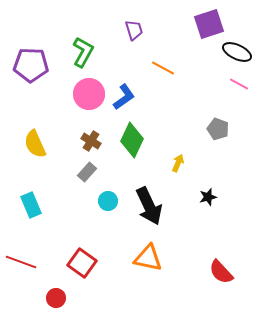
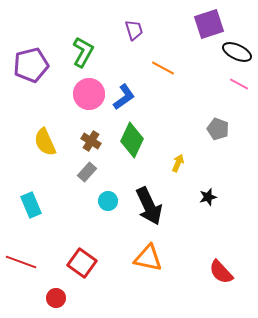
purple pentagon: rotated 16 degrees counterclockwise
yellow semicircle: moved 10 px right, 2 px up
